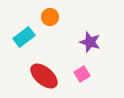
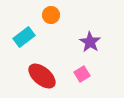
orange circle: moved 1 px right, 2 px up
purple star: rotated 15 degrees clockwise
red ellipse: moved 2 px left
